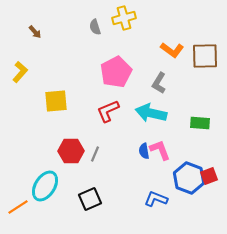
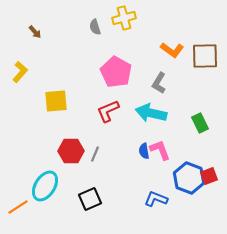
pink pentagon: rotated 16 degrees counterclockwise
green rectangle: rotated 60 degrees clockwise
